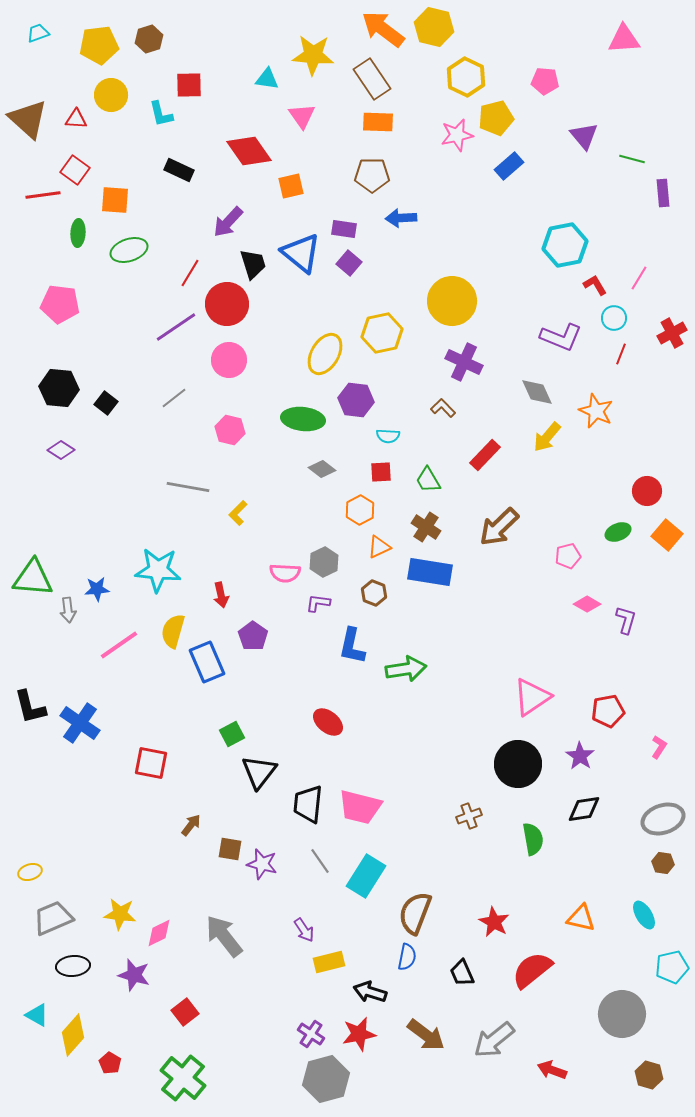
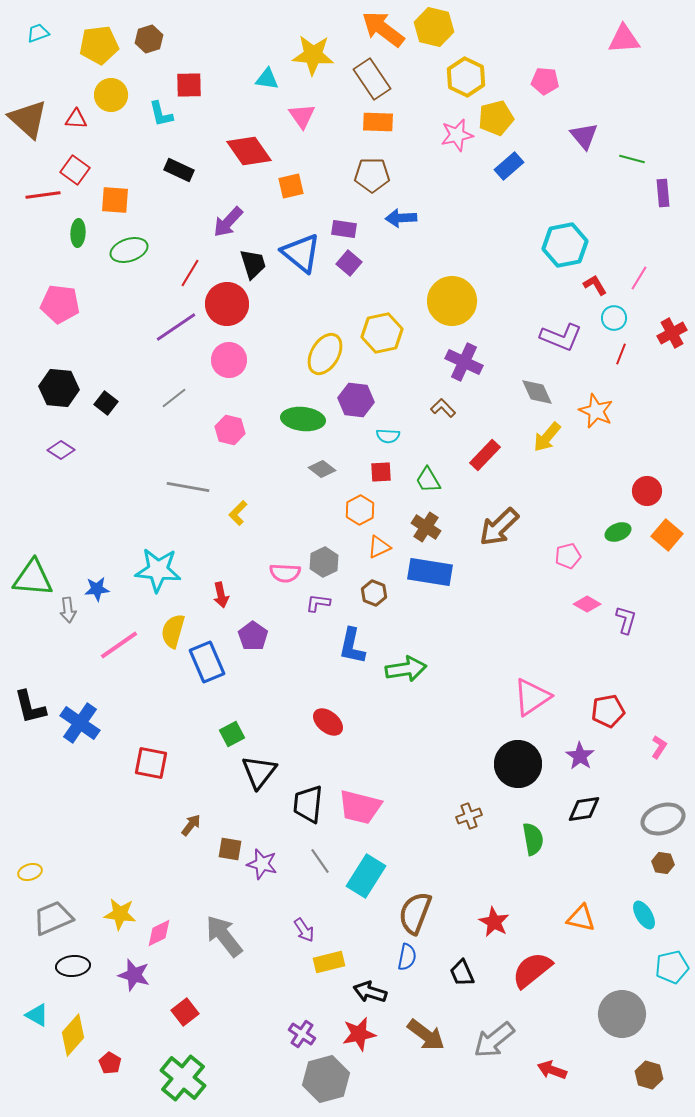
purple cross at (311, 1034): moved 9 px left
